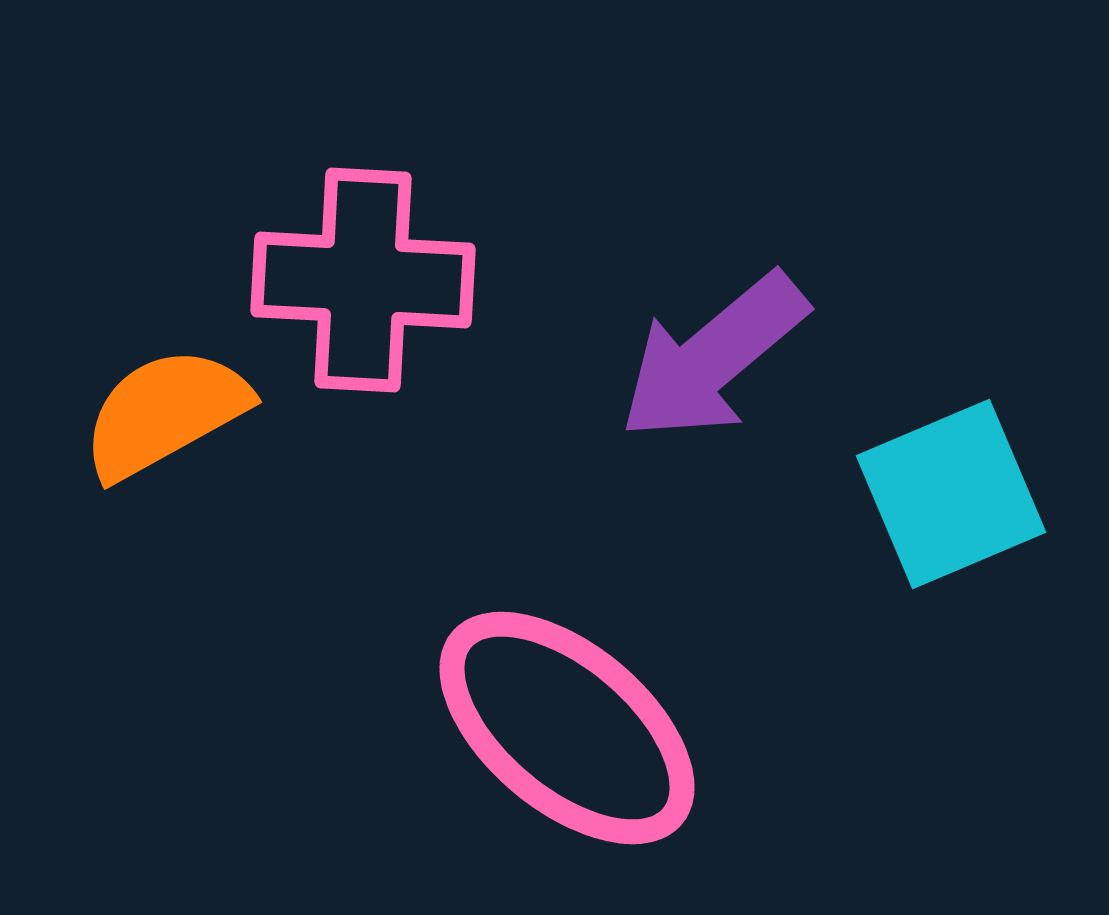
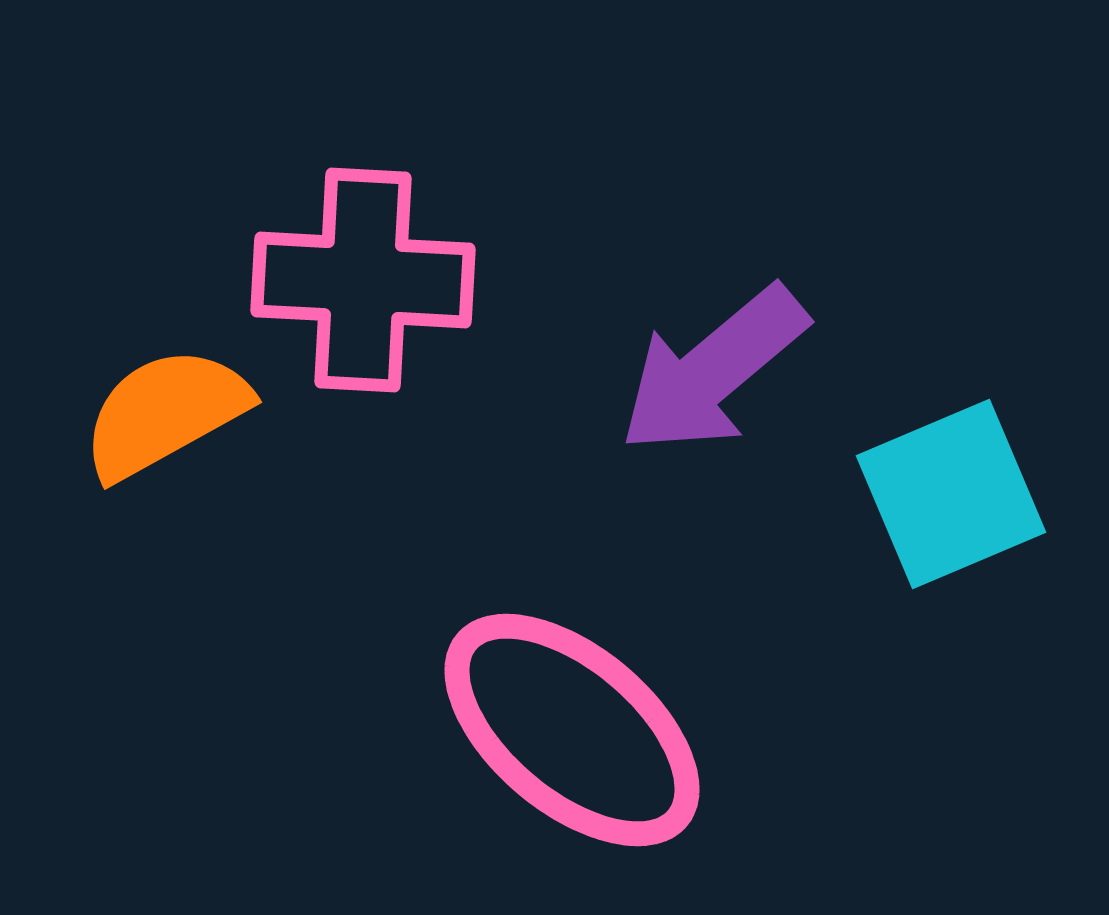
purple arrow: moved 13 px down
pink ellipse: moved 5 px right, 2 px down
